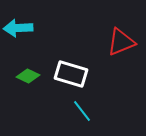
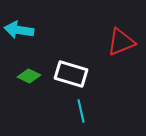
cyan arrow: moved 1 px right, 2 px down; rotated 12 degrees clockwise
green diamond: moved 1 px right
cyan line: moved 1 px left; rotated 25 degrees clockwise
